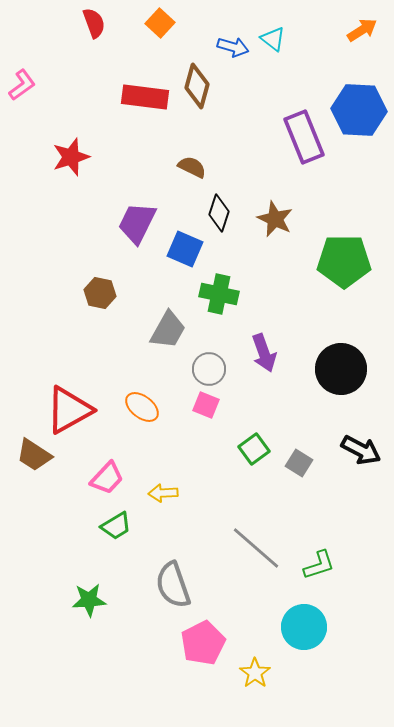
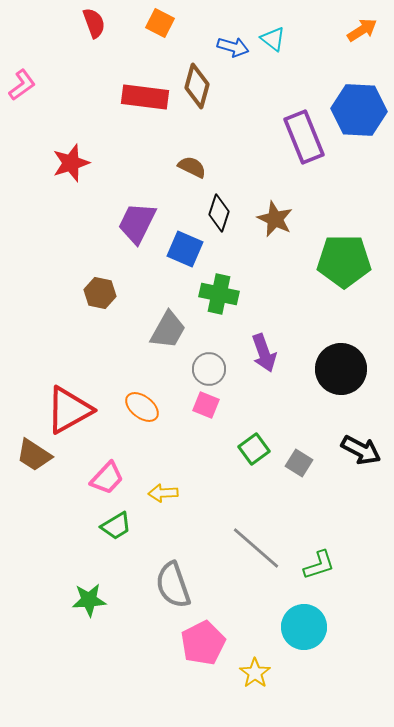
orange square: rotated 16 degrees counterclockwise
red star: moved 6 px down
